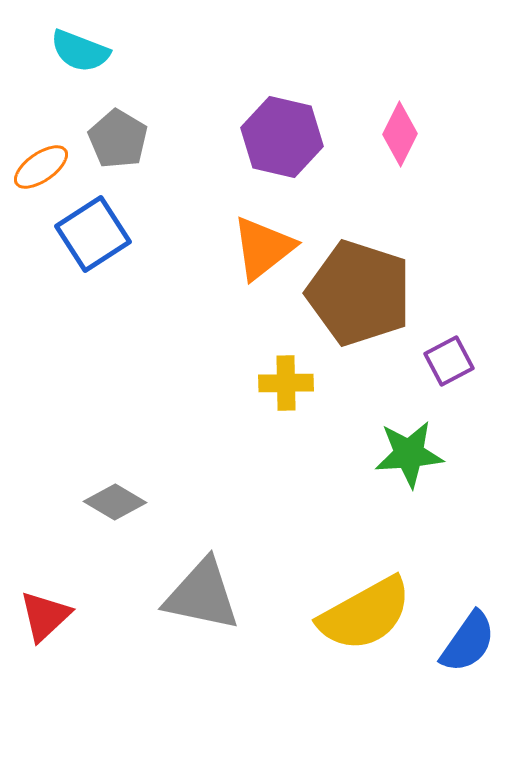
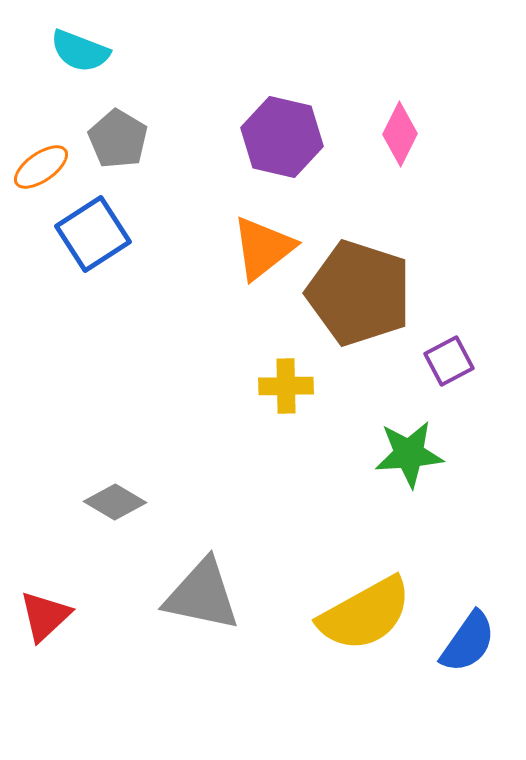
yellow cross: moved 3 px down
